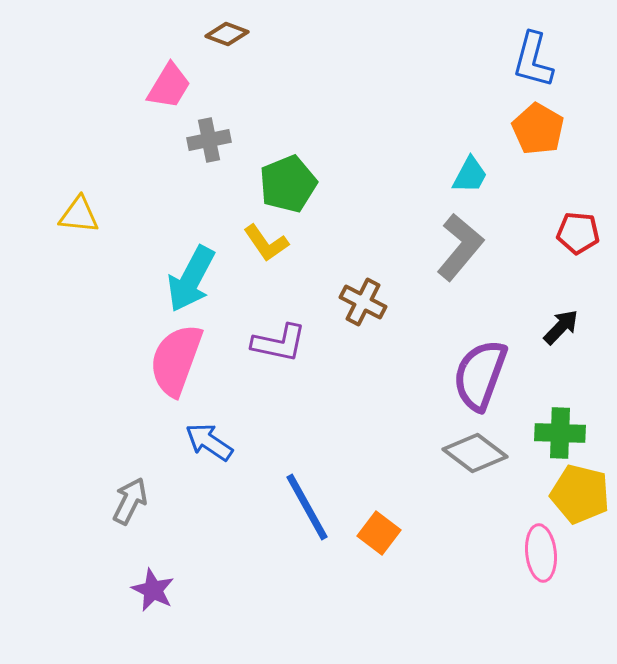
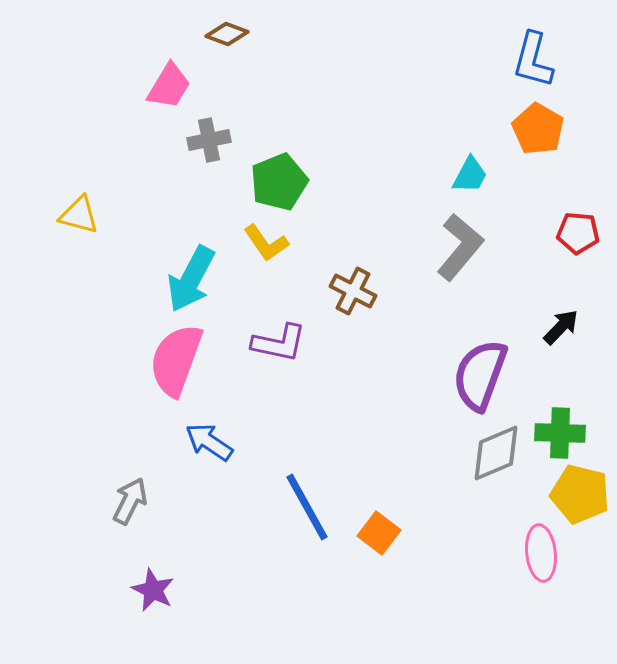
green pentagon: moved 9 px left, 2 px up
yellow triangle: rotated 9 degrees clockwise
brown cross: moved 10 px left, 11 px up
gray diamond: moved 21 px right; rotated 60 degrees counterclockwise
